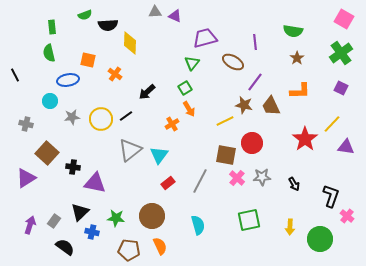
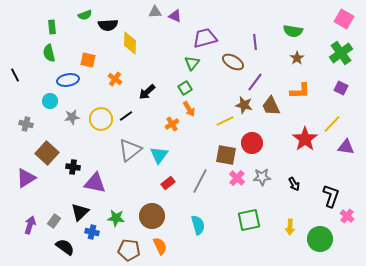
orange cross at (115, 74): moved 5 px down
